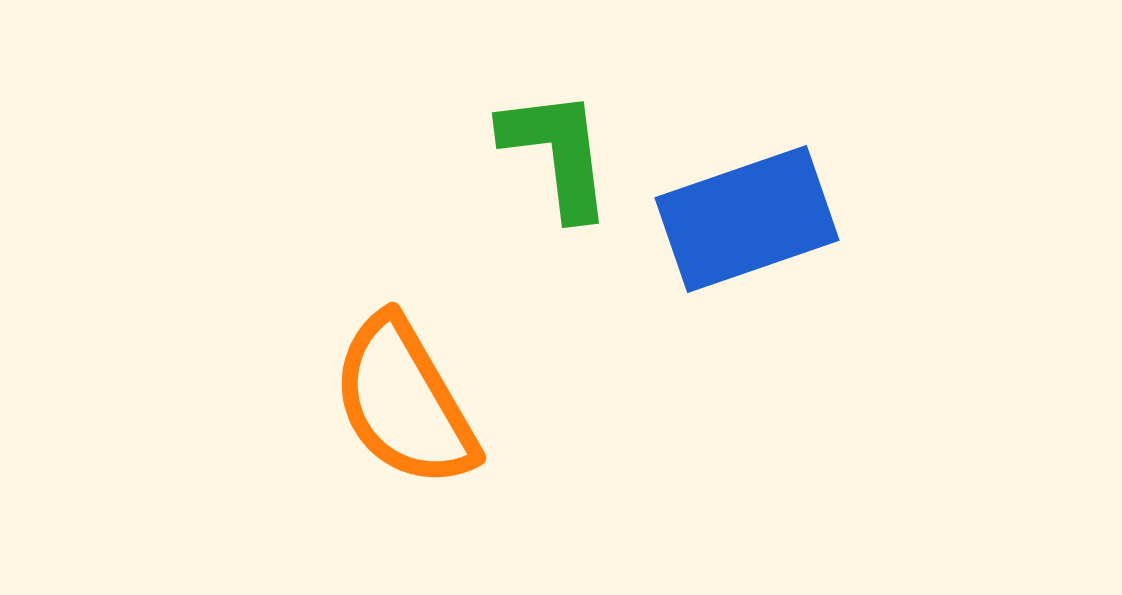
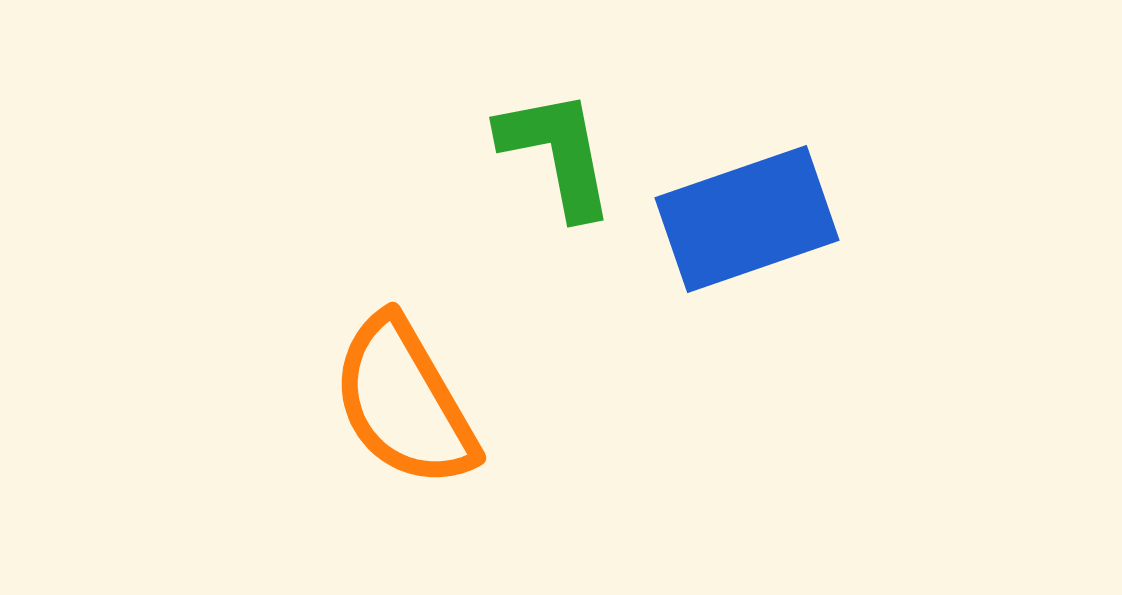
green L-shape: rotated 4 degrees counterclockwise
